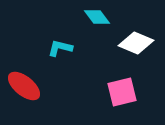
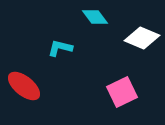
cyan diamond: moved 2 px left
white diamond: moved 6 px right, 5 px up
pink square: rotated 12 degrees counterclockwise
